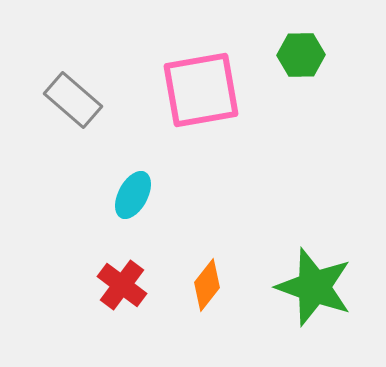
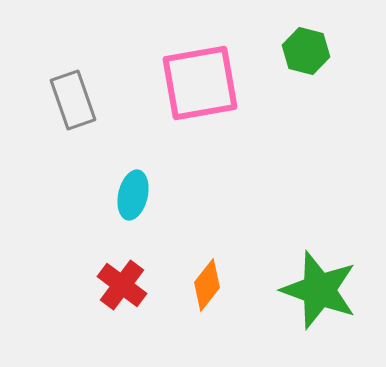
green hexagon: moved 5 px right, 4 px up; rotated 15 degrees clockwise
pink square: moved 1 px left, 7 px up
gray rectangle: rotated 30 degrees clockwise
cyan ellipse: rotated 15 degrees counterclockwise
green star: moved 5 px right, 3 px down
